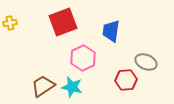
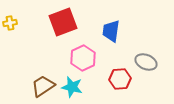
red hexagon: moved 6 px left, 1 px up
